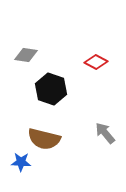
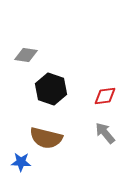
red diamond: moved 9 px right, 34 px down; rotated 35 degrees counterclockwise
brown semicircle: moved 2 px right, 1 px up
